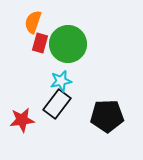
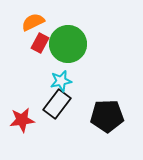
orange semicircle: rotated 45 degrees clockwise
red rectangle: rotated 12 degrees clockwise
